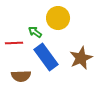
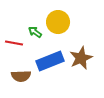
yellow circle: moved 4 px down
red line: rotated 12 degrees clockwise
blue rectangle: moved 4 px right, 4 px down; rotated 76 degrees counterclockwise
